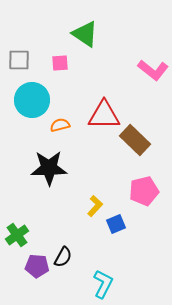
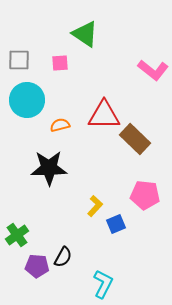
cyan circle: moved 5 px left
brown rectangle: moved 1 px up
pink pentagon: moved 1 px right, 4 px down; rotated 20 degrees clockwise
